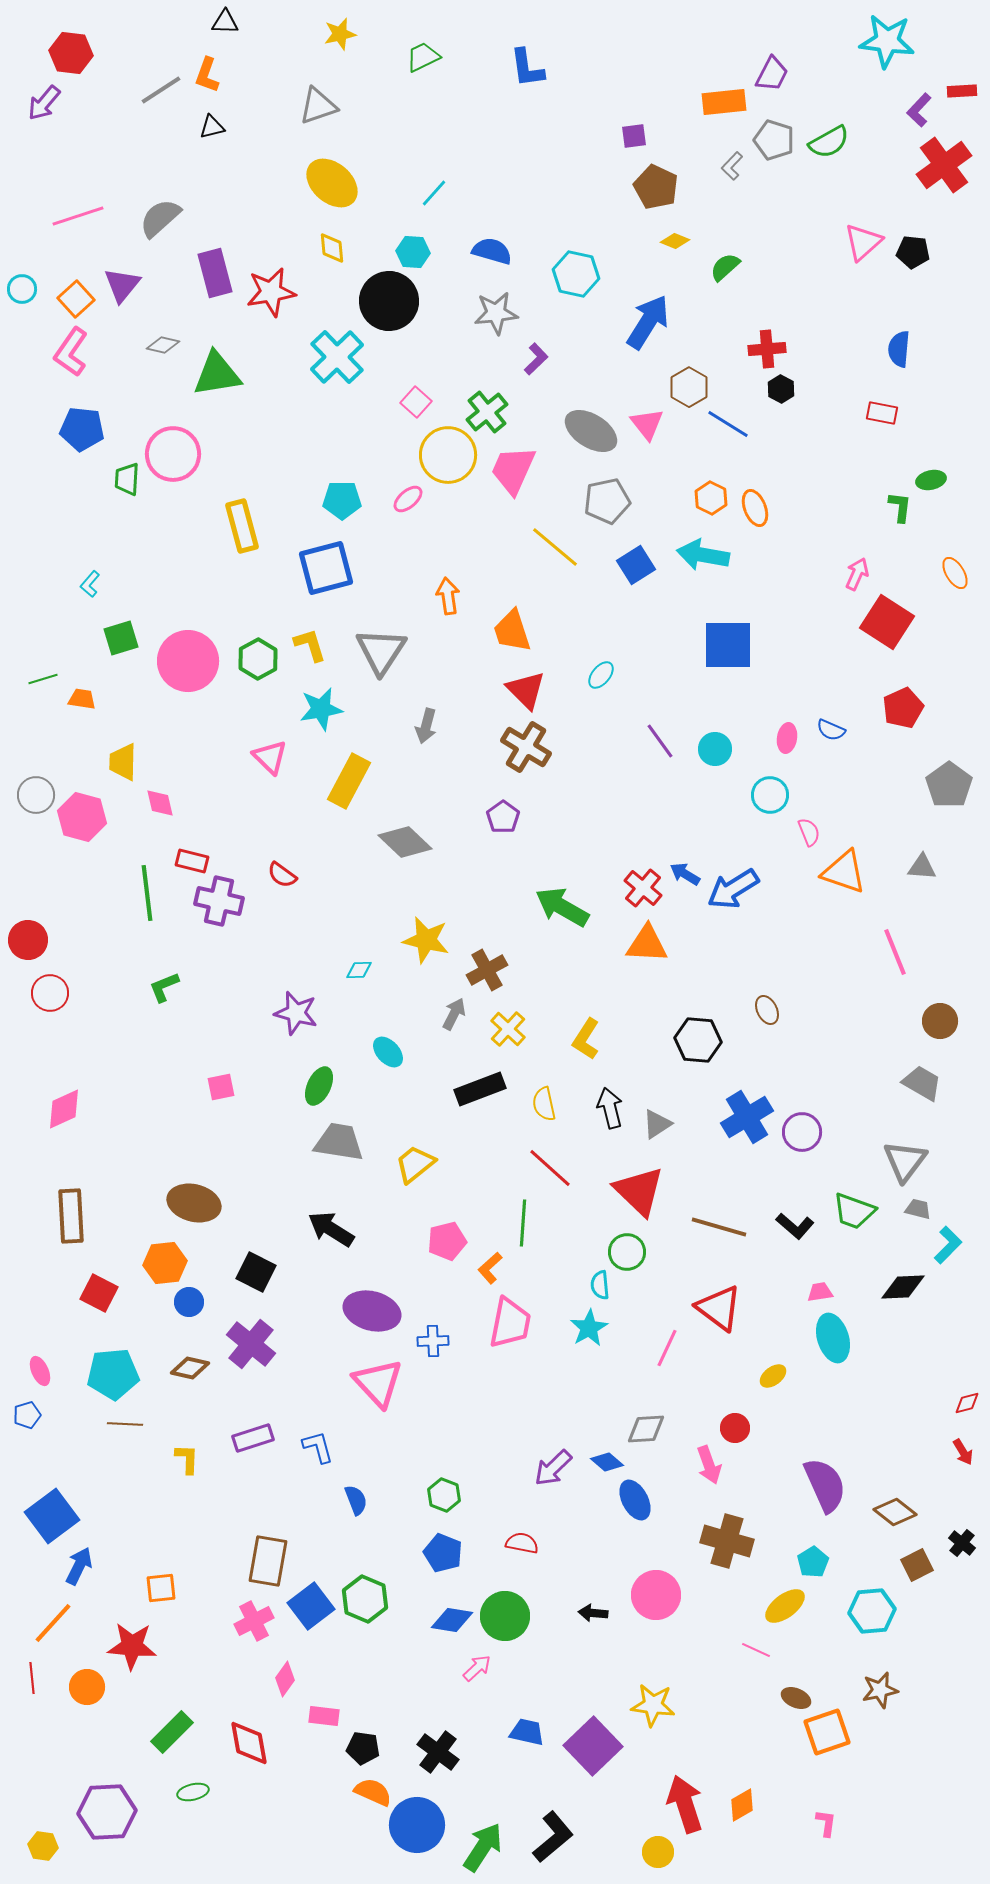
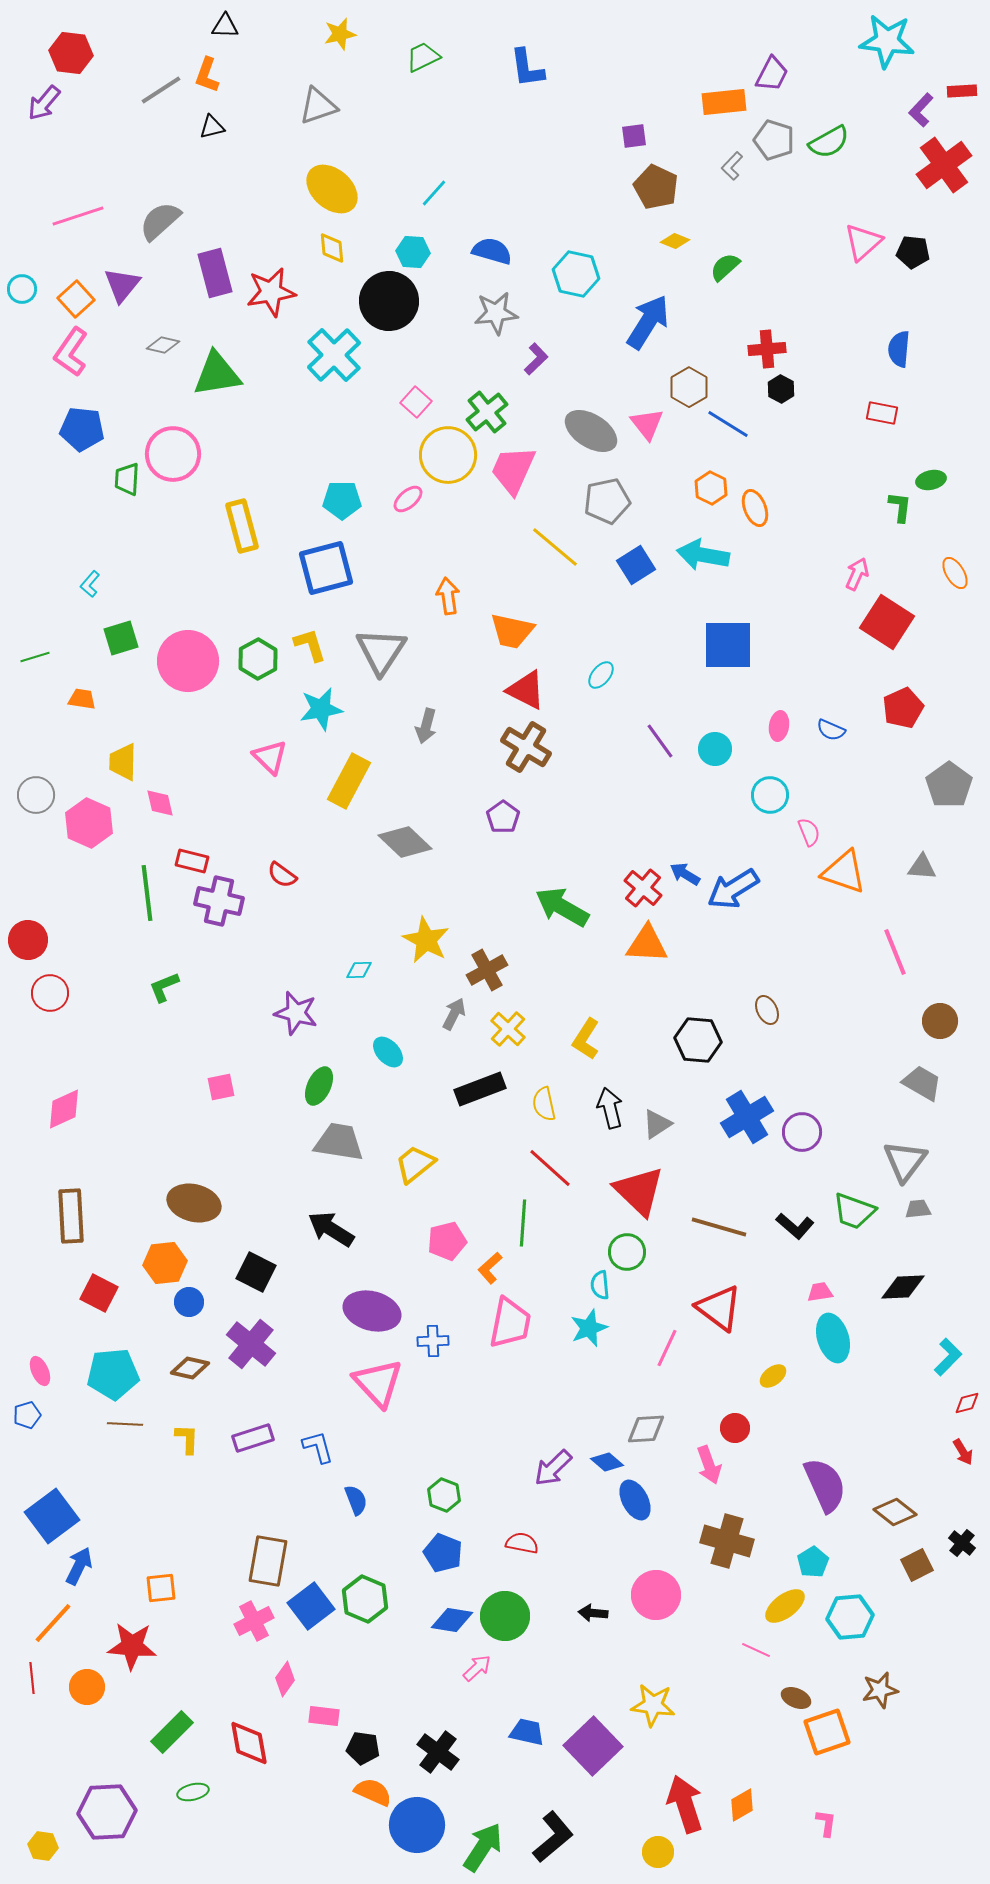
black triangle at (225, 22): moved 4 px down
purple L-shape at (919, 110): moved 2 px right
yellow ellipse at (332, 183): moved 6 px down
gray semicircle at (160, 218): moved 3 px down
cyan cross at (337, 357): moved 3 px left, 2 px up
orange hexagon at (711, 498): moved 10 px up
orange trapezoid at (512, 631): rotated 60 degrees counterclockwise
green line at (43, 679): moved 8 px left, 22 px up
red triangle at (526, 690): rotated 18 degrees counterclockwise
pink ellipse at (787, 738): moved 8 px left, 12 px up
pink hexagon at (82, 817): moved 7 px right, 6 px down; rotated 9 degrees clockwise
yellow star at (426, 940): rotated 15 degrees clockwise
gray trapezoid at (918, 1209): rotated 20 degrees counterclockwise
cyan L-shape at (948, 1245): moved 112 px down
cyan star at (589, 1328): rotated 9 degrees clockwise
yellow L-shape at (187, 1459): moved 20 px up
cyan hexagon at (872, 1611): moved 22 px left, 6 px down
